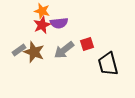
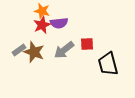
red square: rotated 16 degrees clockwise
